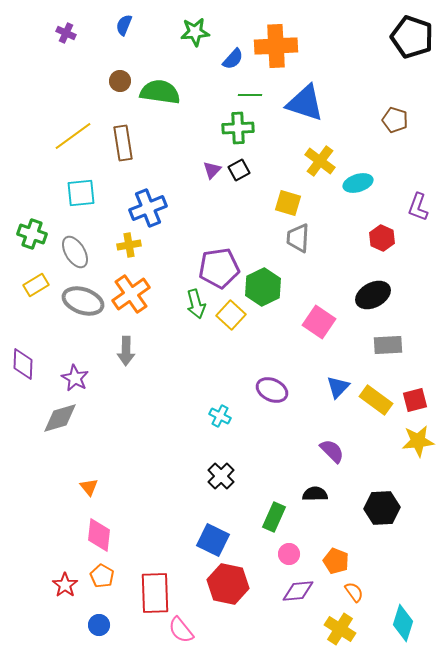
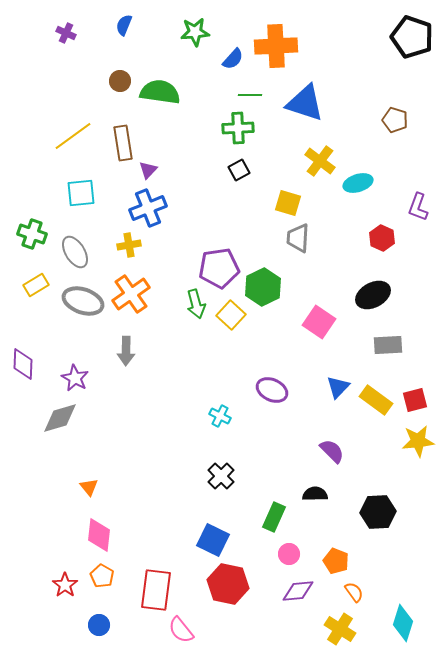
purple triangle at (212, 170): moved 64 px left
black hexagon at (382, 508): moved 4 px left, 4 px down
red rectangle at (155, 593): moved 1 px right, 3 px up; rotated 9 degrees clockwise
